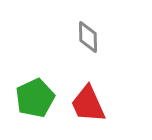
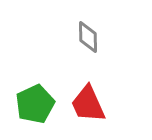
green pentagon: moved 6 px down
